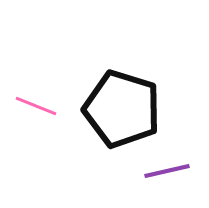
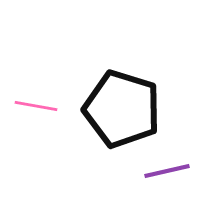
pink line: rotated 12 degrees counterclockwise
